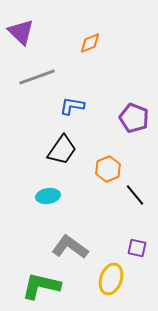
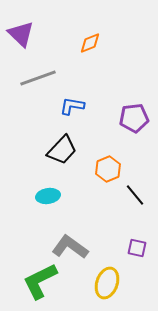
purple triangle: moved 2 px down
gray line: moved 1 px right, 1 px down
purple pentagon: rotated 28 degrees counterclockwise
black trapezoid: rotated 8 degrees clockwise
yellow ellipse: moved 4 px left, 4 px down
green L-shape: moved 1 px left, 5 px up; rotated 39 degrees counterclockwise
